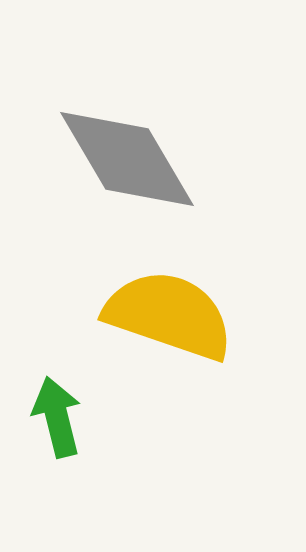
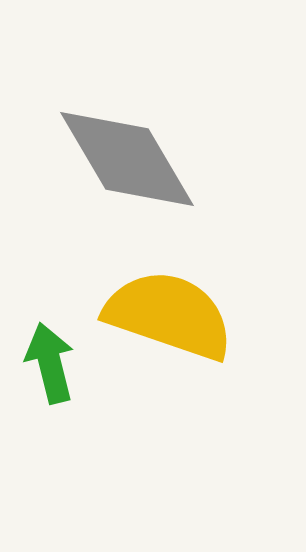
green arrow: moved 7 px left, 54 px up
